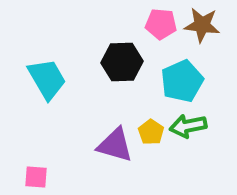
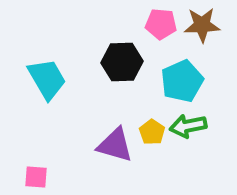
brown star: rotated 9 degrees counterclockwise
yellow pentagon: moved 1 px right
